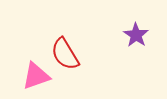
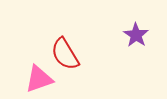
pink triangle: moved 3 px right, 3 px down
